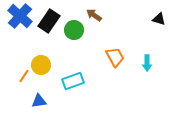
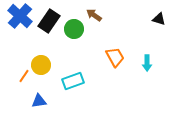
green circle: moved 1 px up
